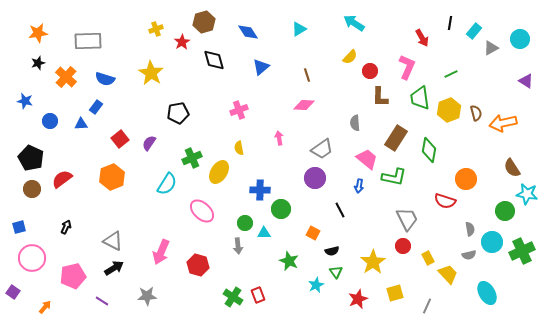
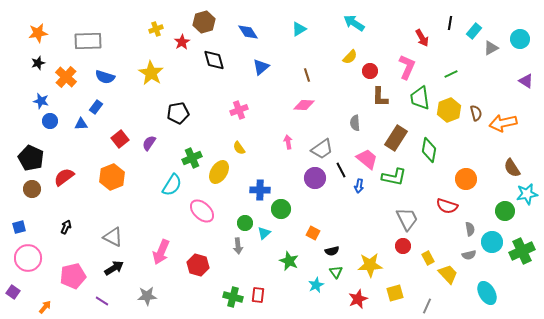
blue semicircle at (105, 79): moved 2 px up
blue star at (25, 101): moved 16 px right
pink arrow at (279, 138): moved 9 px right, 4 px down
yellow semicircle at (239, 148): rotated 24 degrees counterclockwise
red semicircle at (62, 179): moved 2 px right, 2 px up
cyan semicircle at (167, 184): moved 5 px right, 1 px down
cyan star at (527, 194): rotated 20 degrees counterclockwise
red semicircle at (445, 201): moved 2 px right, 5 px down
black line at (340, 210): moved 1 px right, 40 px up
cyan triangle at (264, 233): rotated 40 degrees counterclockwise
gray triangle at (113, 241): moved 4 px up
pink circle at (32, 258): moved 4 px left
yellow star at (373, 262): moved 3 px left, 3 px down; rotated 30 degrees clockwise
red rectangle at (258, 295): rotated 28 degrees clockwise
green cross at (233, 297): rotated 18 degrees counterclockwise
